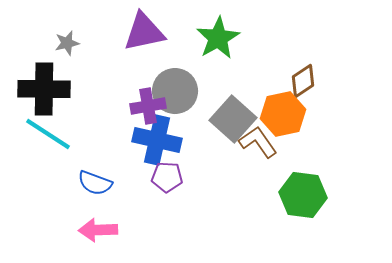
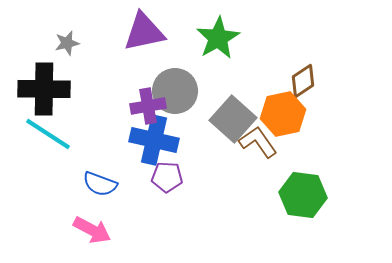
blue cross: moved 3 px left
blue semicircle: moved 5 px right, 1 px down
pink arrow: moved 6 px left; rotated 150 degrees counterclockwise
